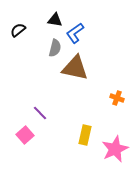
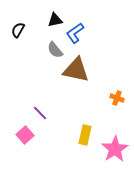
black triangle: rotated 21 degrees counterclockwise
black semicircle: rotated 21 degrees counterclockwise
gray semicircle: moved 2 px down; rotated 126 degrees clockwise
brown triangle: moved 1 px right, 2 px down
pink star: rotated 8 degrees counterclockwise
